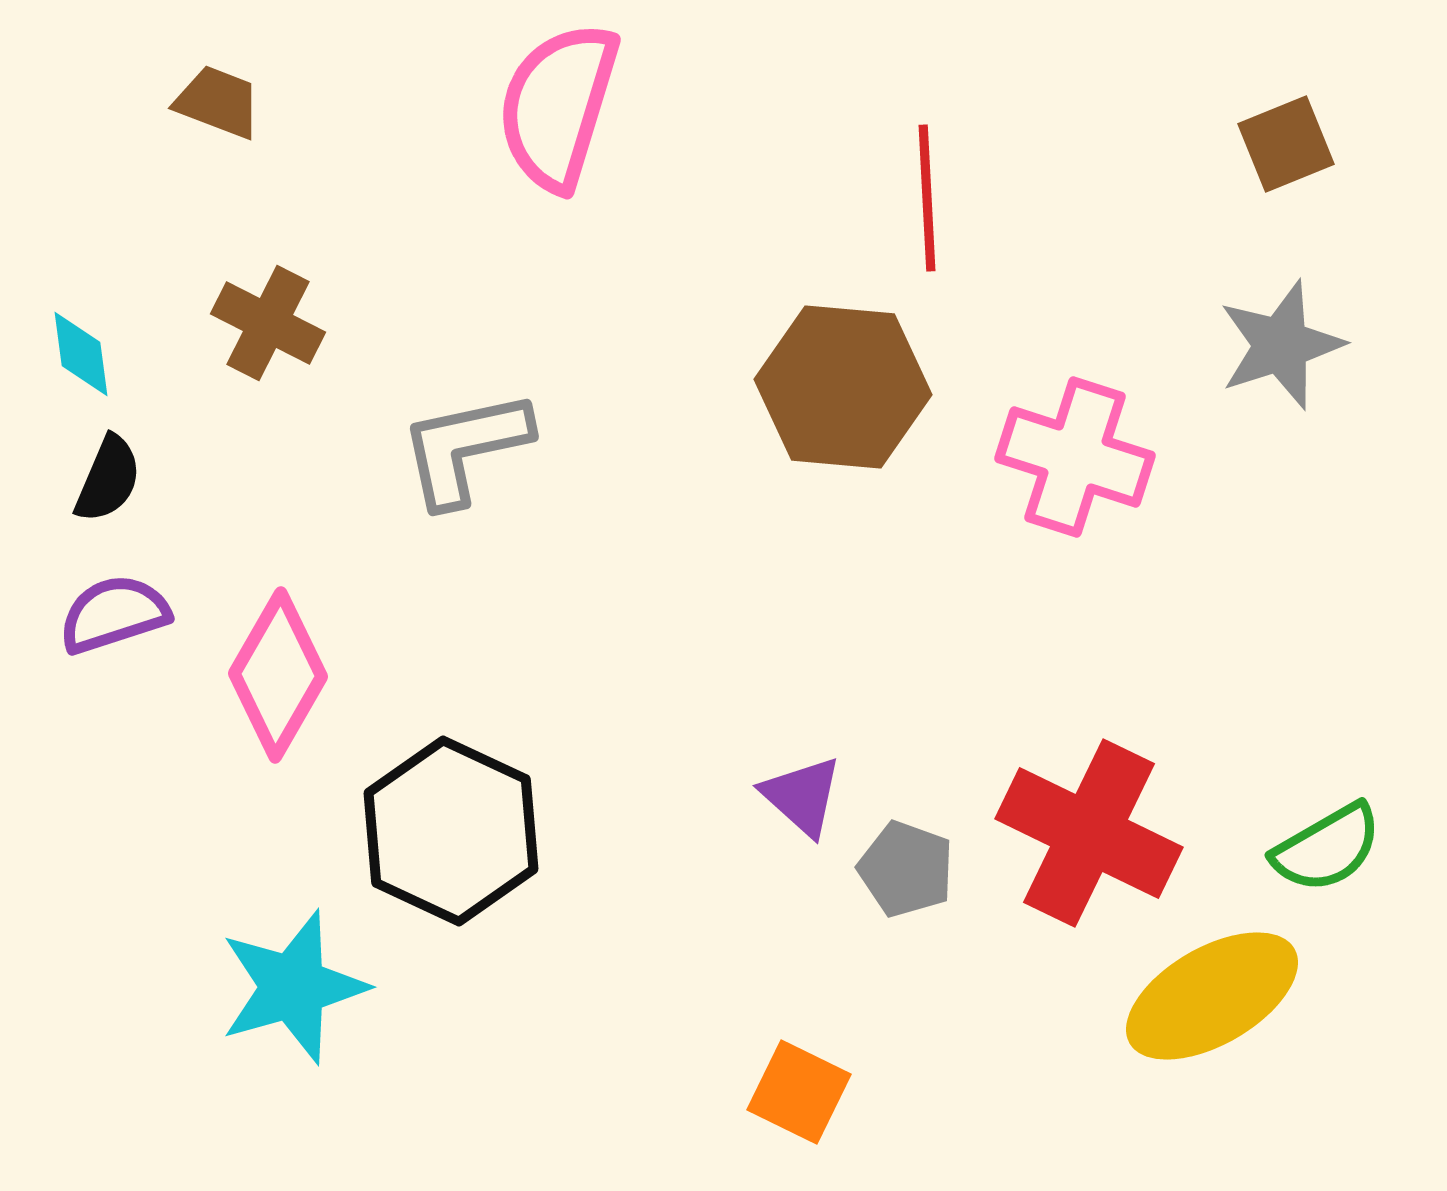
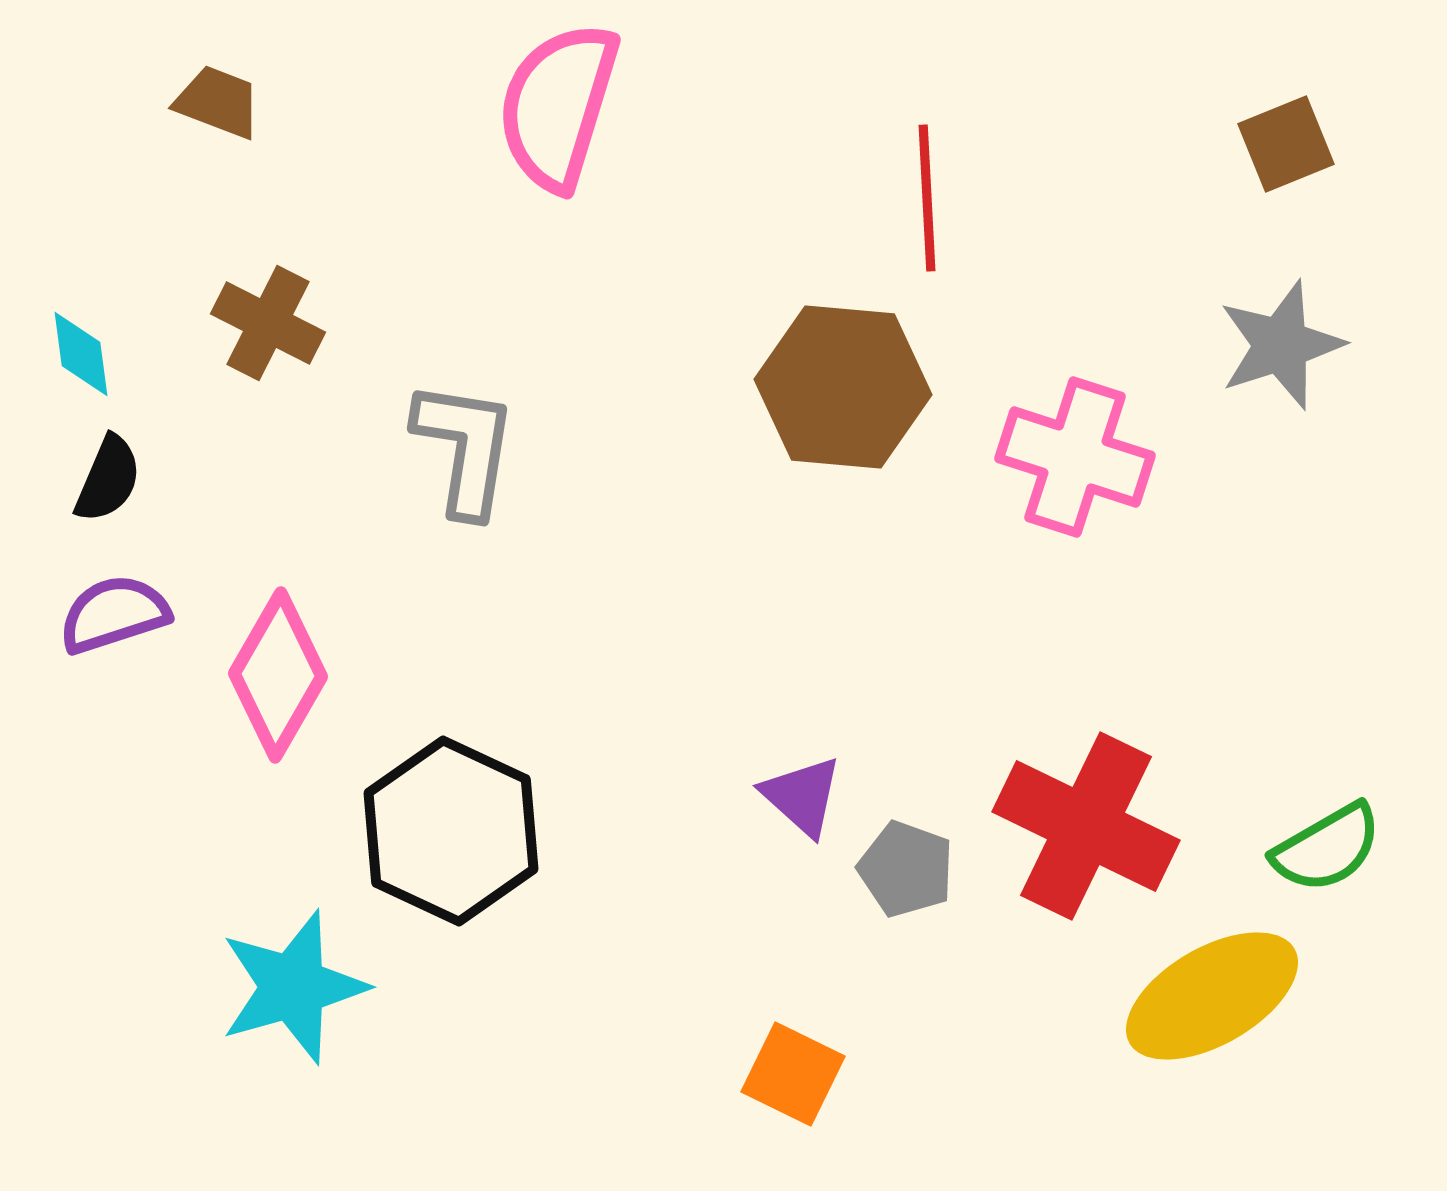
gray L-shape: rotated 111 degrees clockwise
red cross: moved 3 px left, 7 px up
orange square: moved 6 px left, 18 px up
